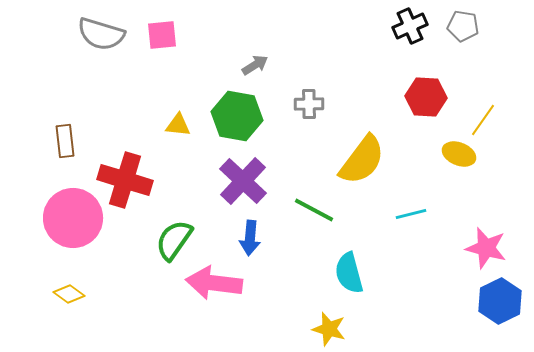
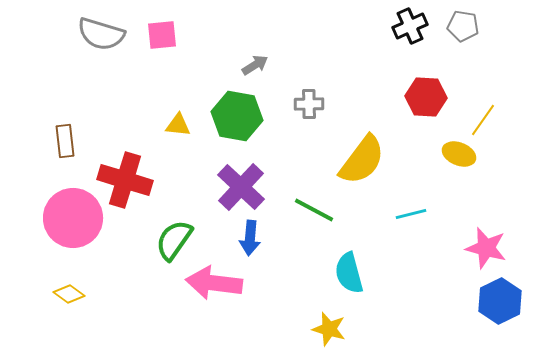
purple cross: moved 2 px left, 6 px down
